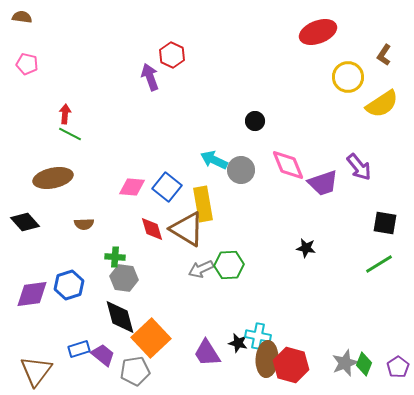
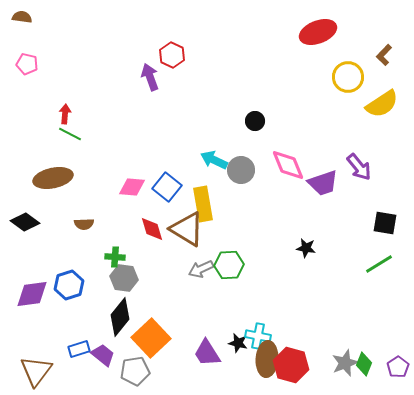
brown L-shape at (384, 55): rotated 10 degrees clockwise
black diamond at (25, 222): rotated 12 degrees counterclockwise
black diamond at (120, 317): rotated 54 degrees clockwise
